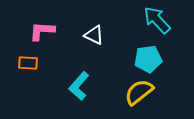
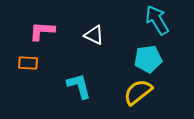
cyan arrow: rotated 12 degrees clockwise
cyan L-shape: rotated 124 degrees clockwise
yellow semicircle: moved 1 px left
